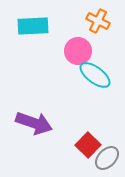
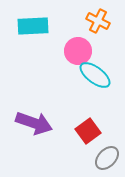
red square: moved 14 px up; rotated 10 degrees clockwise
